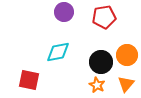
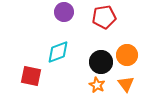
cyan diamond: rotated 10 degrees counterclockwise
red square: moved 2 px right, 4 px up
orange triangle: rotated 18 degrees counterclockwise
